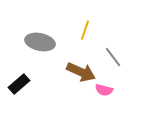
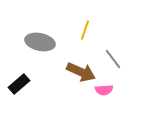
gray line: moved 2 px down
pink semicircle: rotated 18 degrees counterclockwise
